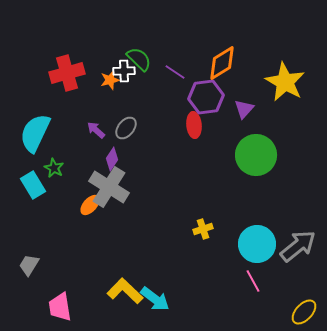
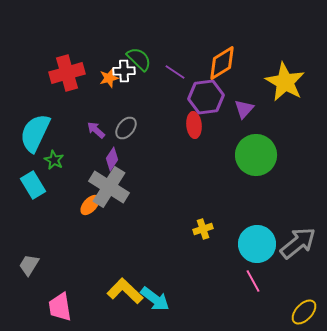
orange star: moved 1 px left, 2 px up
green star: moved 8 px up
gray arrow: moved 3 px up
